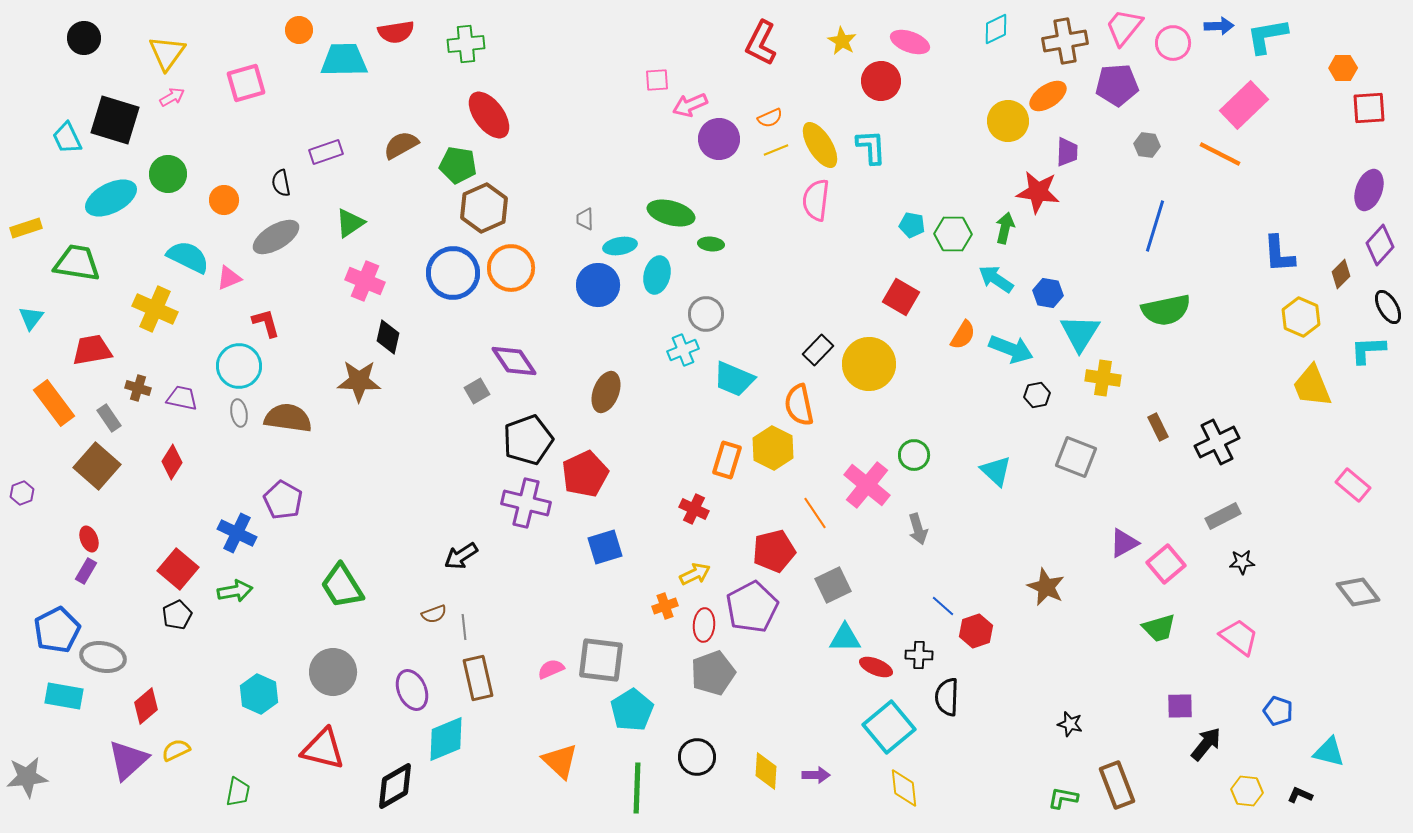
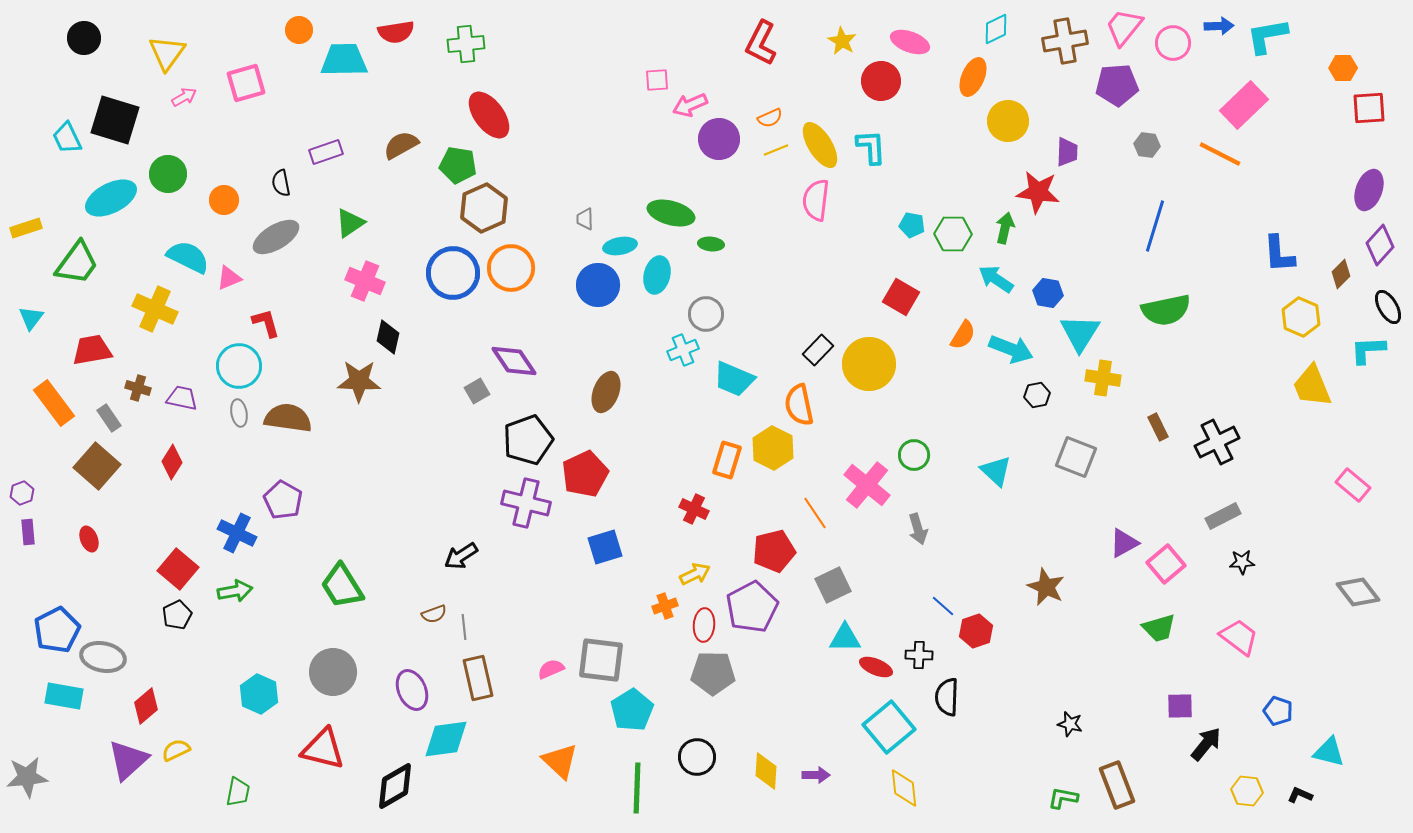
orange ellipse at (1048, 96): moved 75 px left, 19 px up; rotated 33 degrees counterclockwise
pink arrow at (172, 97): moved 12 px right
green trapezoid at (77, 263): rotated 117 degrees clockwise
purple rectangle at (86, 571): moved 58 px left, 39 px up; rotated 35 degrees counterclockwise
gray pentagon at (713, 673): rotated 21 degrees clockwise
cyan diamond at (446, 739): rotated 15 degrees clockwise
